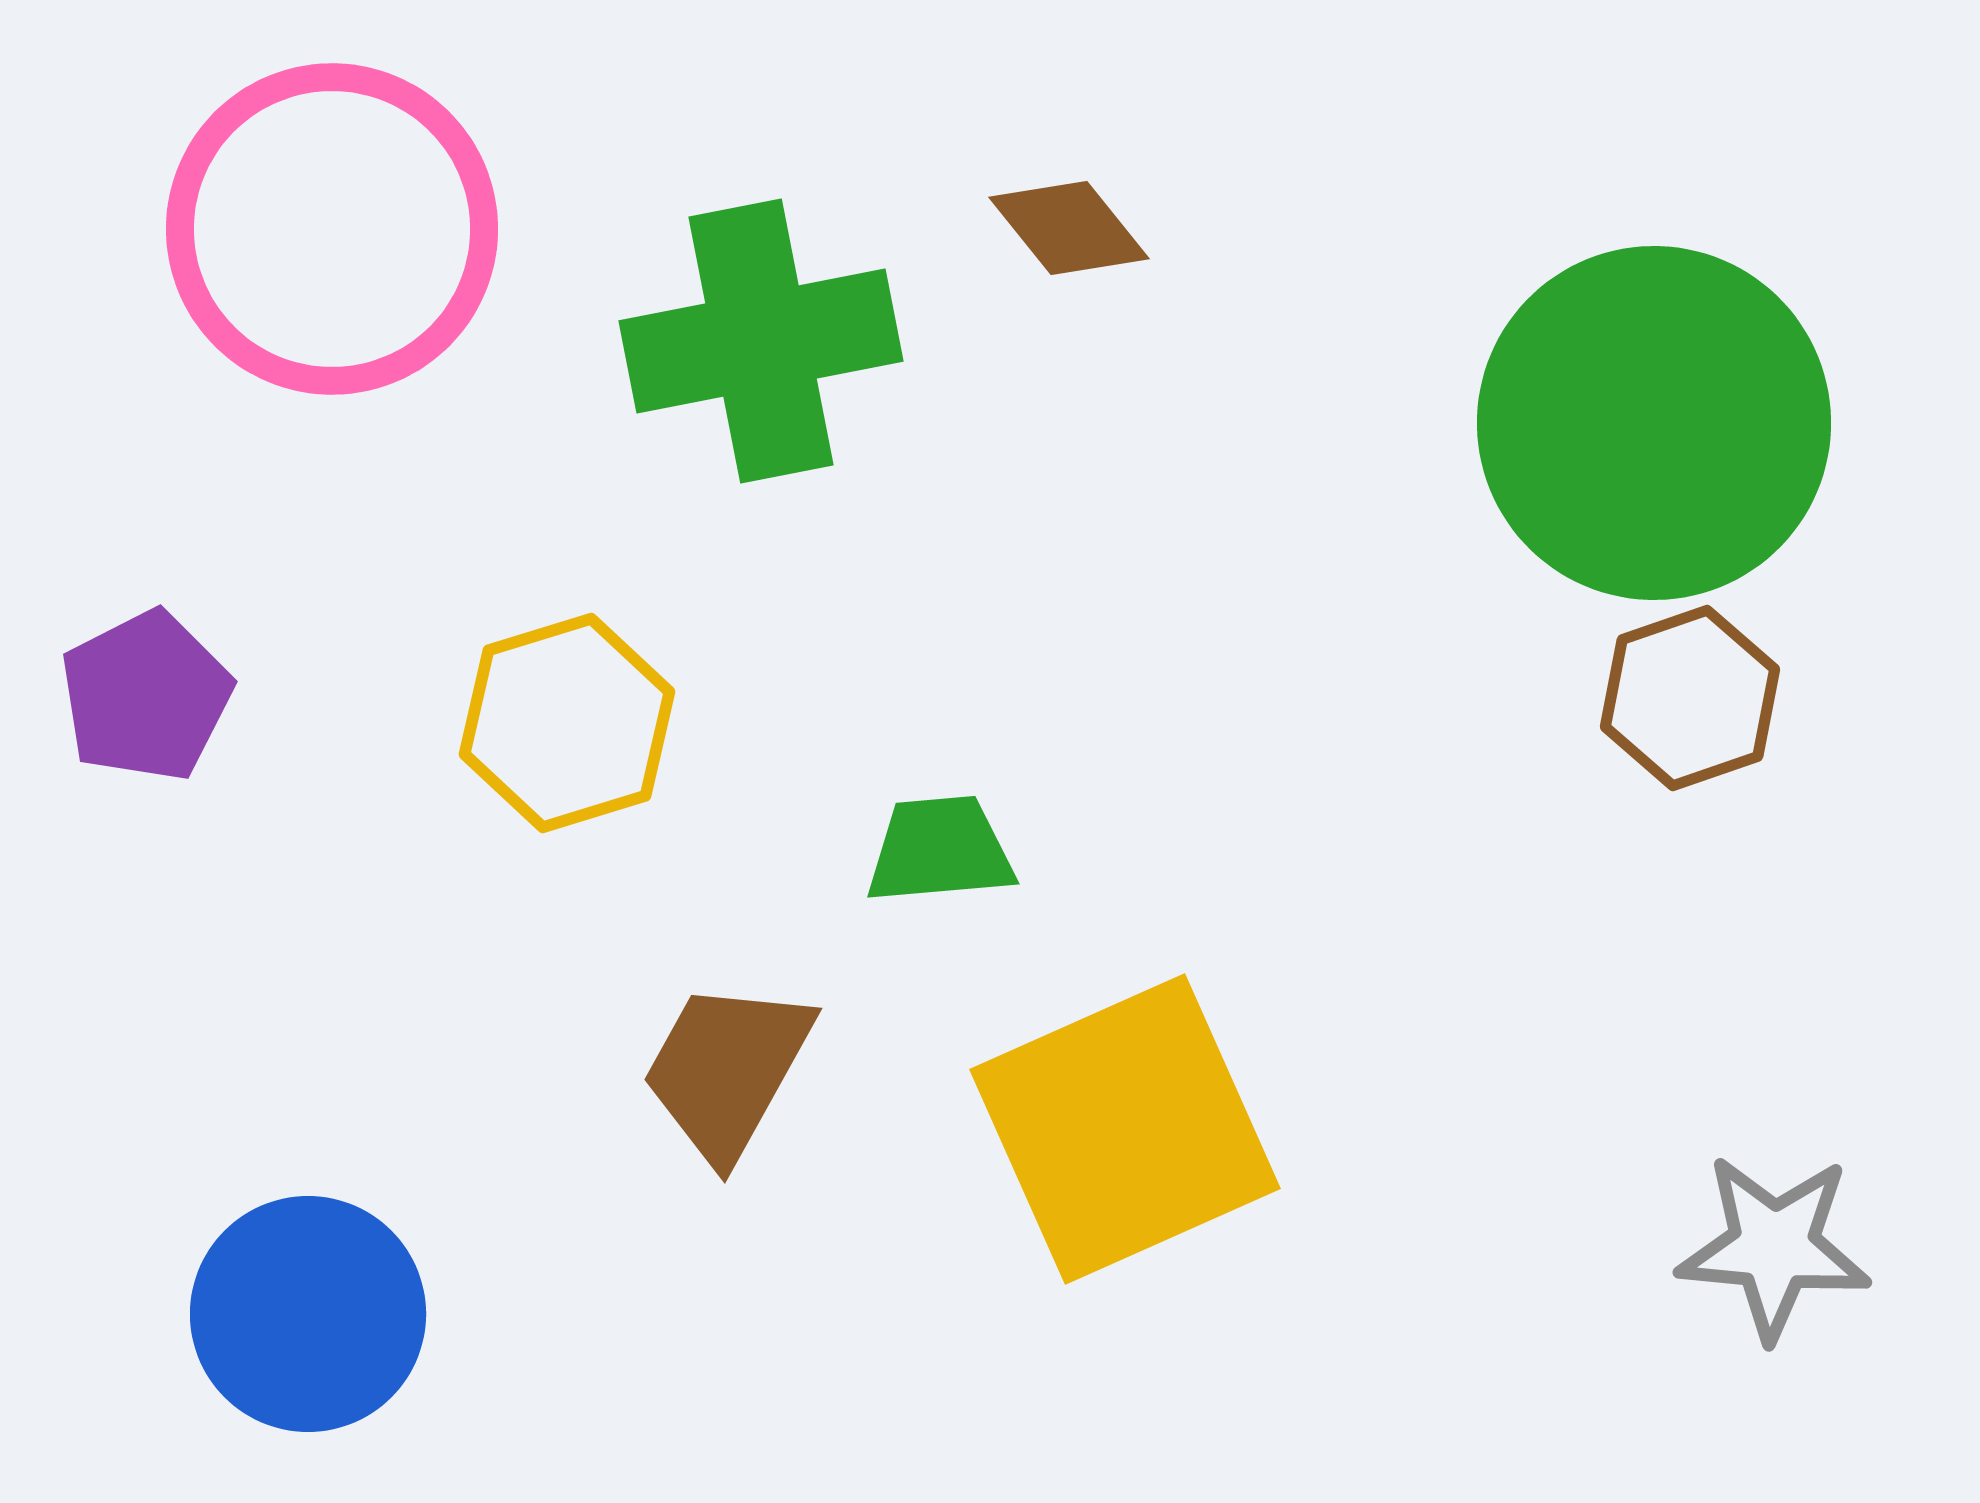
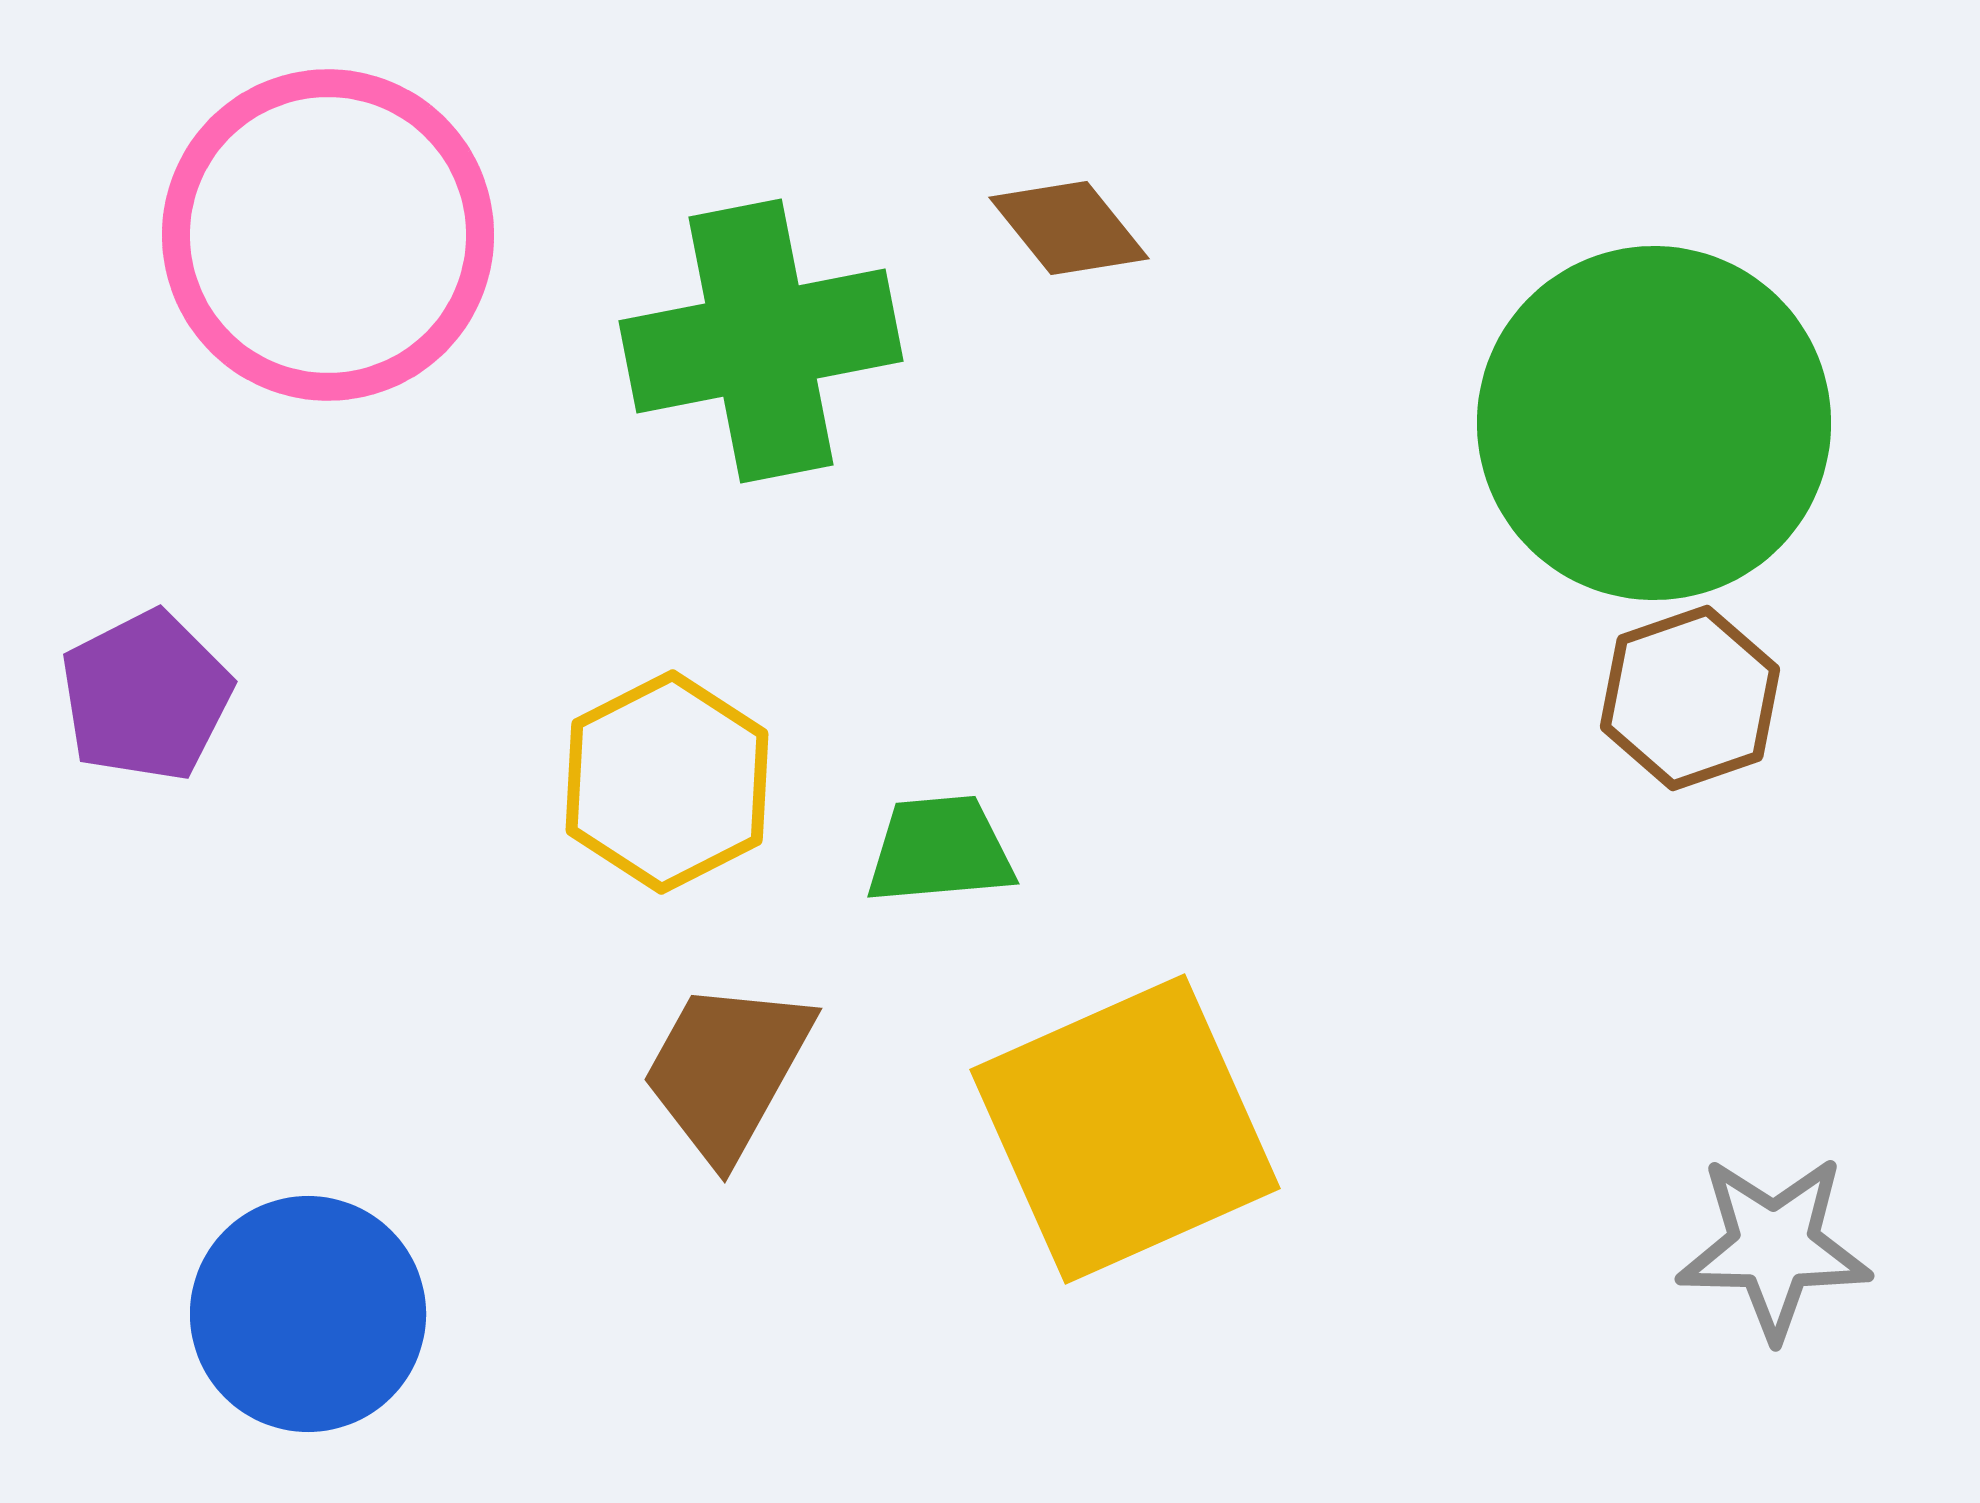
pink circle: moved 4 px left, 6 px down
yellow hexagon: moved 100 px right, 59 px down; rotated 10 degrees counterclockwise
gray star: rotated 4 degrees counterclockwise
